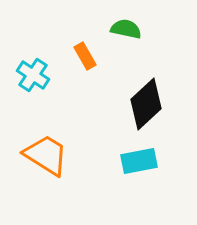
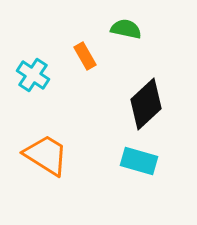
cyan rectangle: rotated 27 degrees clockwise
